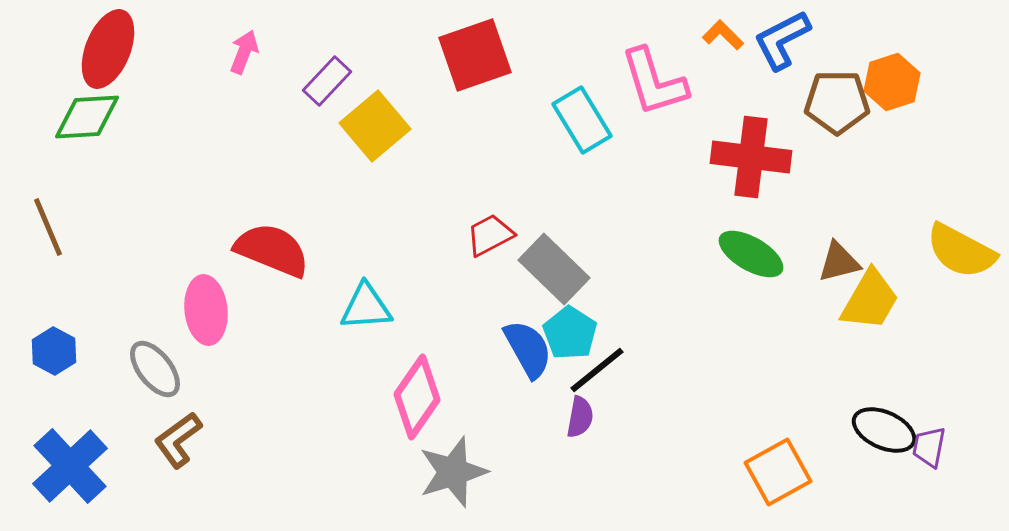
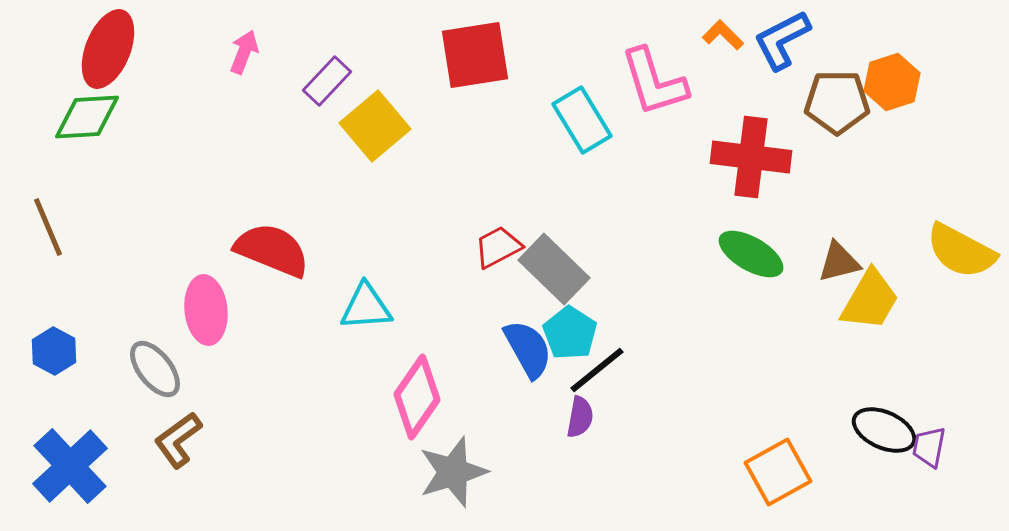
red square: rotated 10 degrees clockwise
red trapezoid: moved 8 px right, 12 px down
